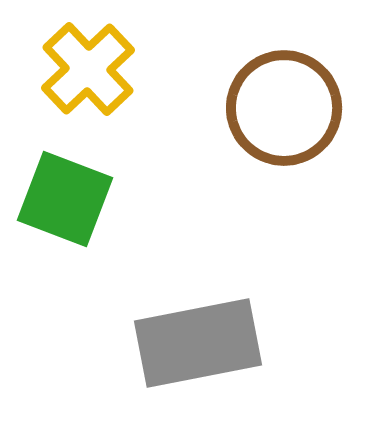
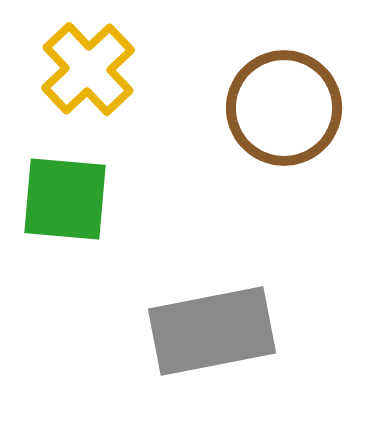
green square: rotated 16 degrees counterclockwise
gray rectangle: moved 14 px right, 12 px up
